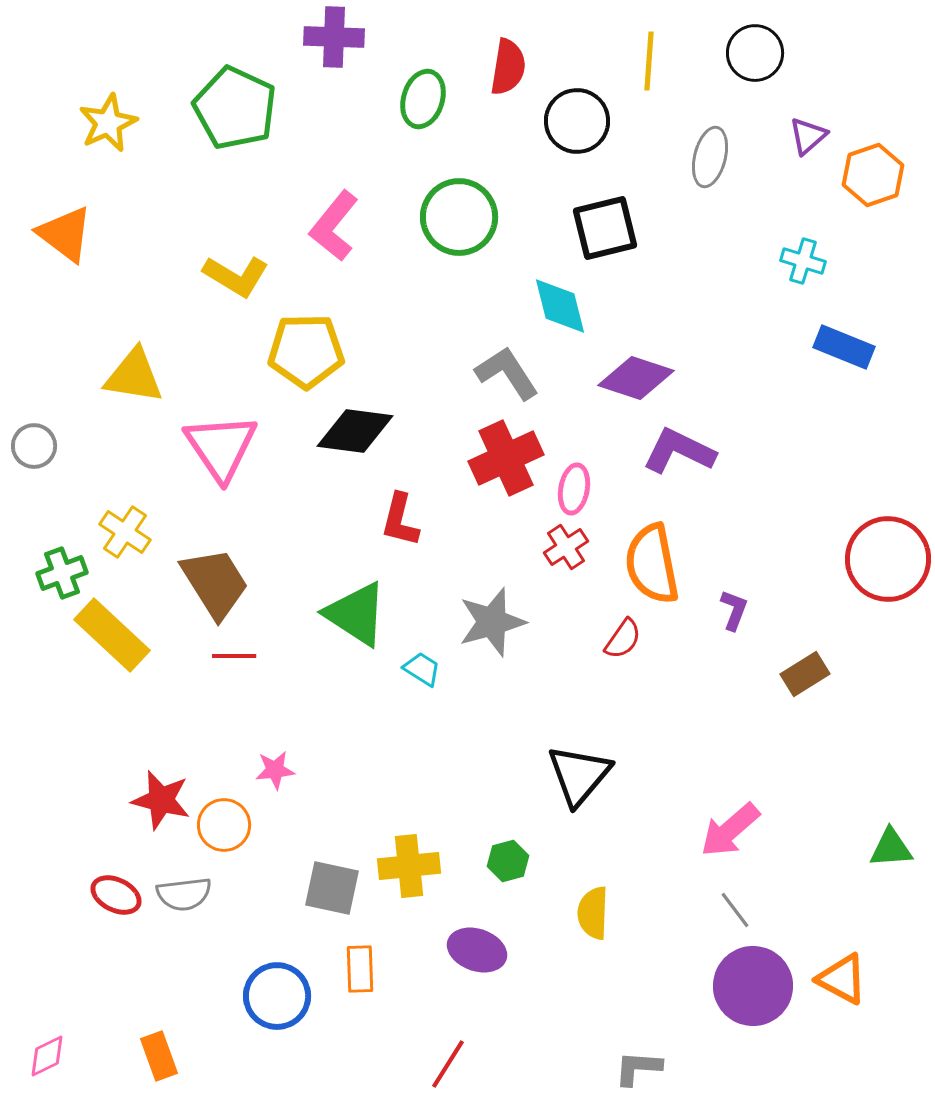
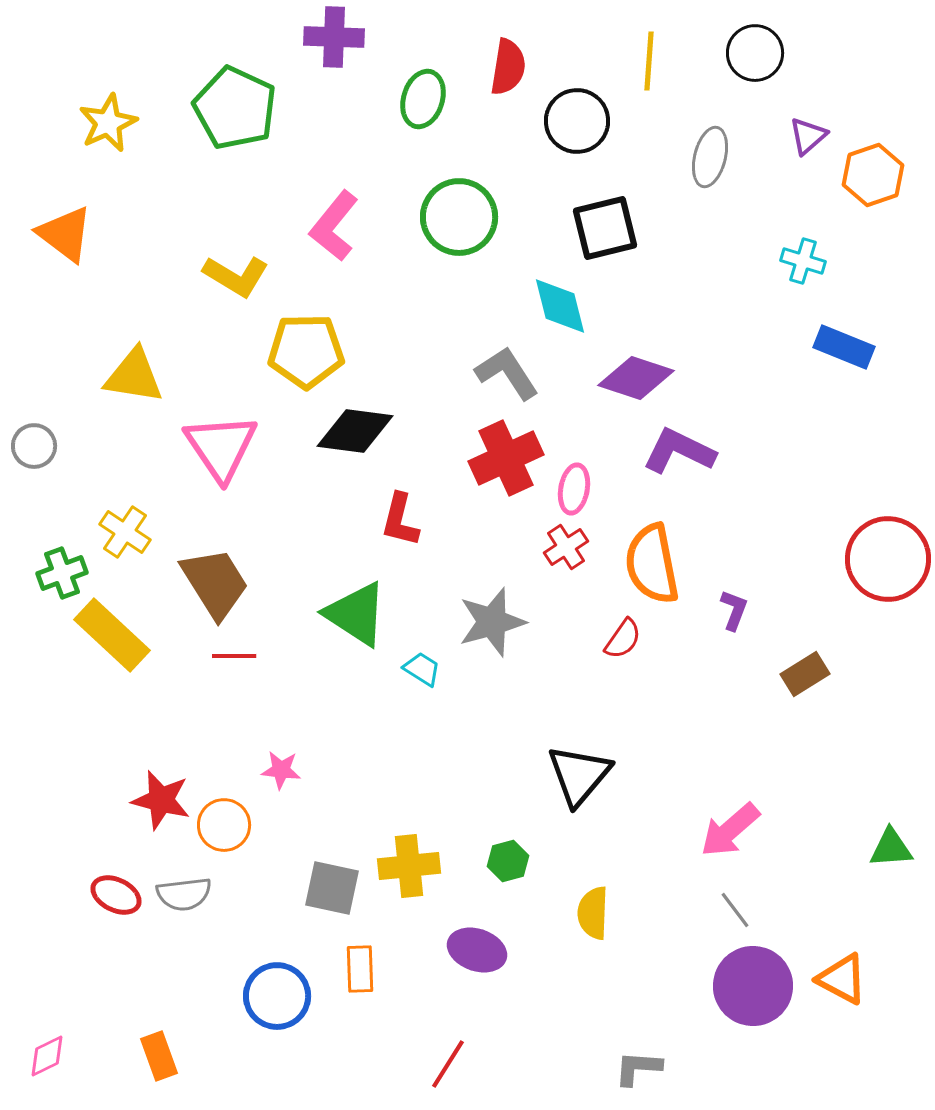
pink star at (275, 770): moved 6 px right; rotated 12 degrees clockwise
